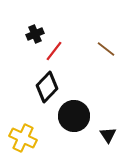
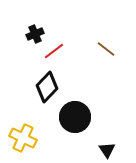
red line: rotated 15 degrees clockwise
black circle: moved 1 px right, 1 px down
black triangle: moved 1 px left, 15 px down
